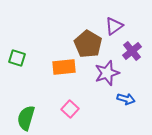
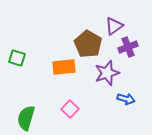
purple cross: moved 4 px left, 4 px up; rotated 18 degrees clockwise
